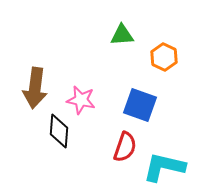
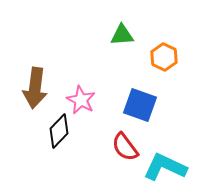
pink star: rotated 16 degrees clockwise
black diamond: rotated 40 degrees clockwise
red semicircle: rotated 124 degrees clockwise
cyan L-shape: moved 1 px right; rotated 12 degrees clockwise
